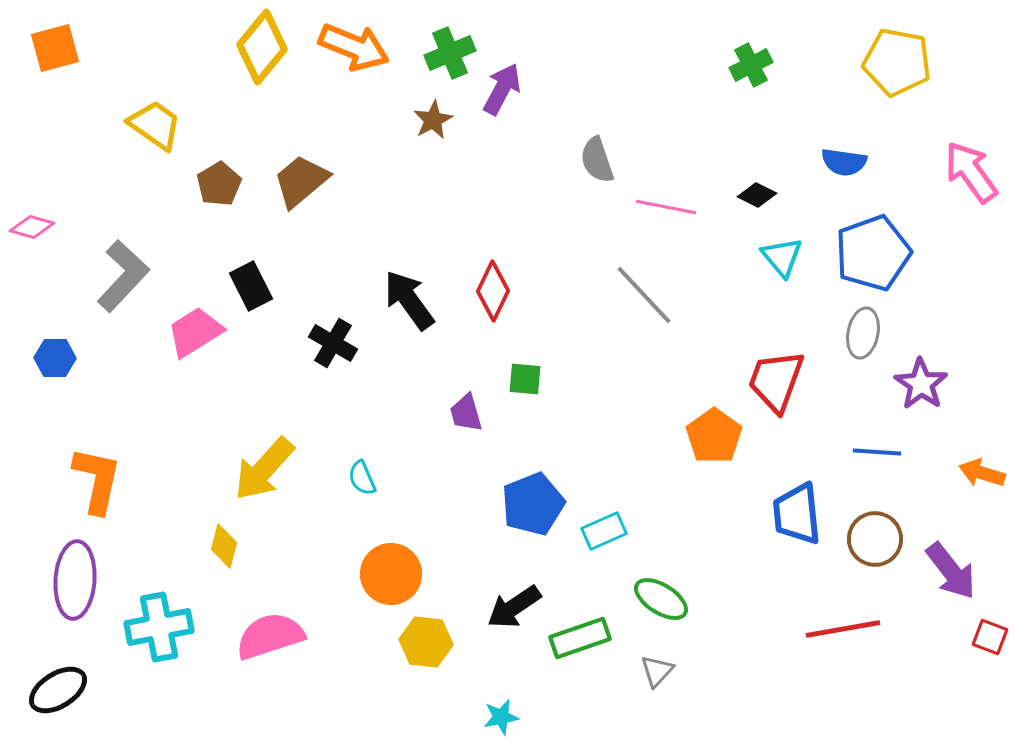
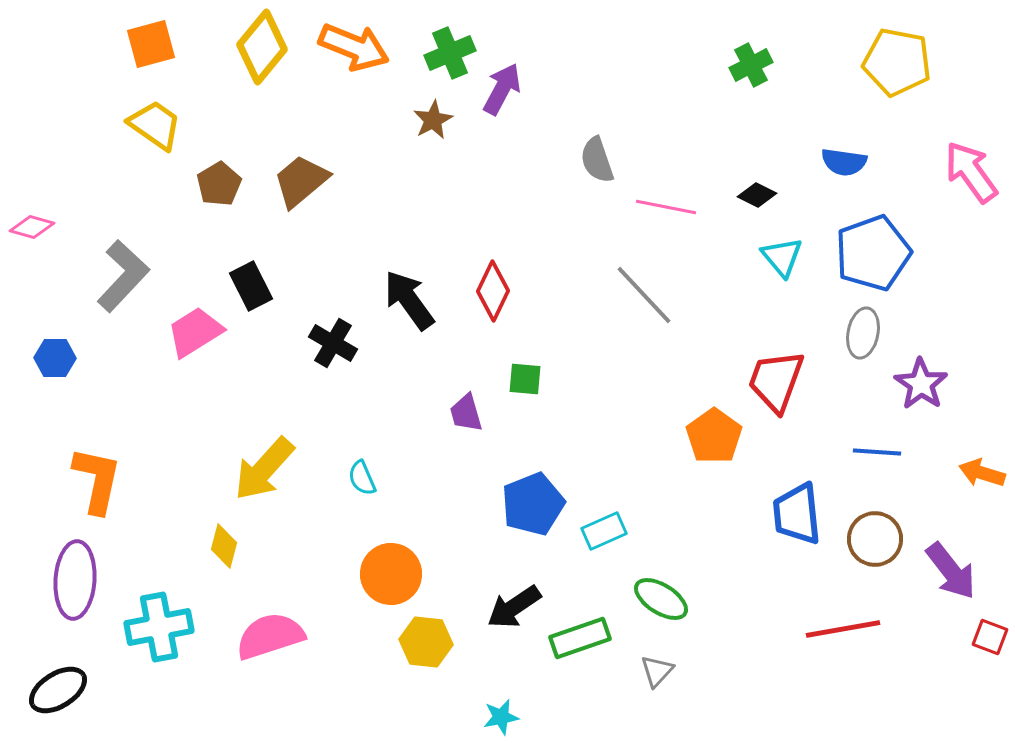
orange square at (55, 48): moved 96 px right, 4 px up
